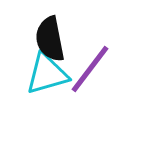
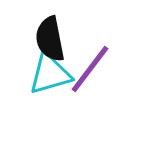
cyan triangle: moved 3 px right
